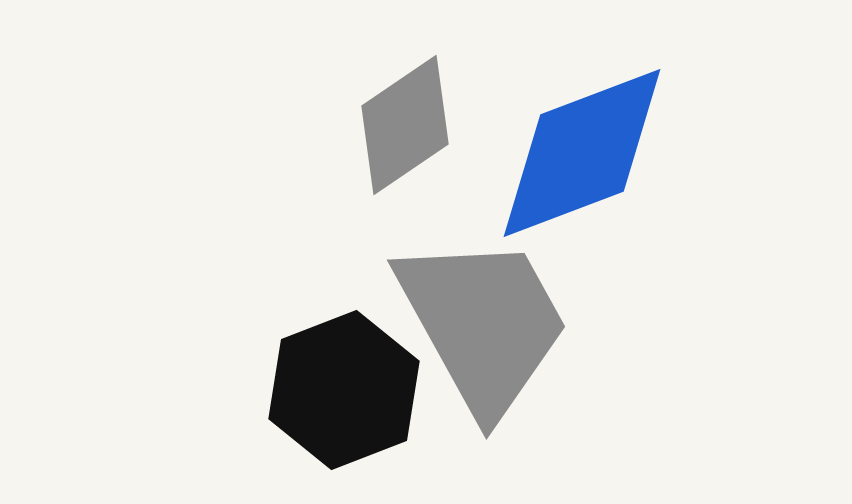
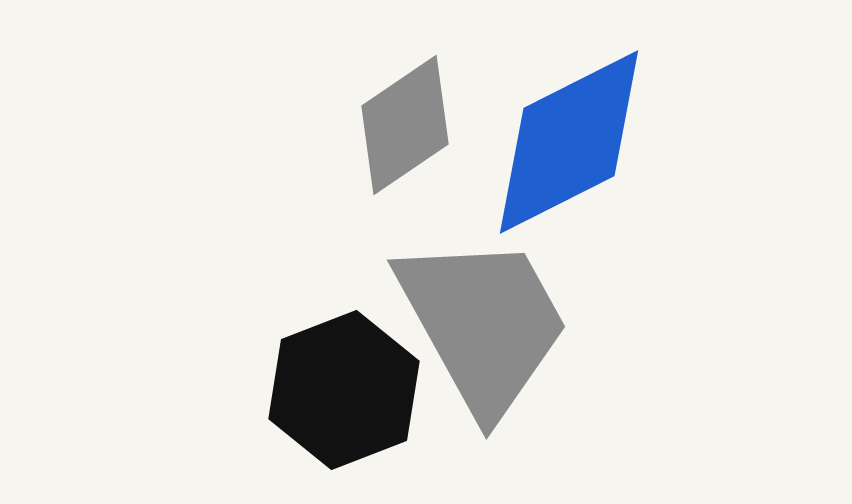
blue diamond: moved 13 px left, 11 px up; rotated 6 degrees counterclockwise
